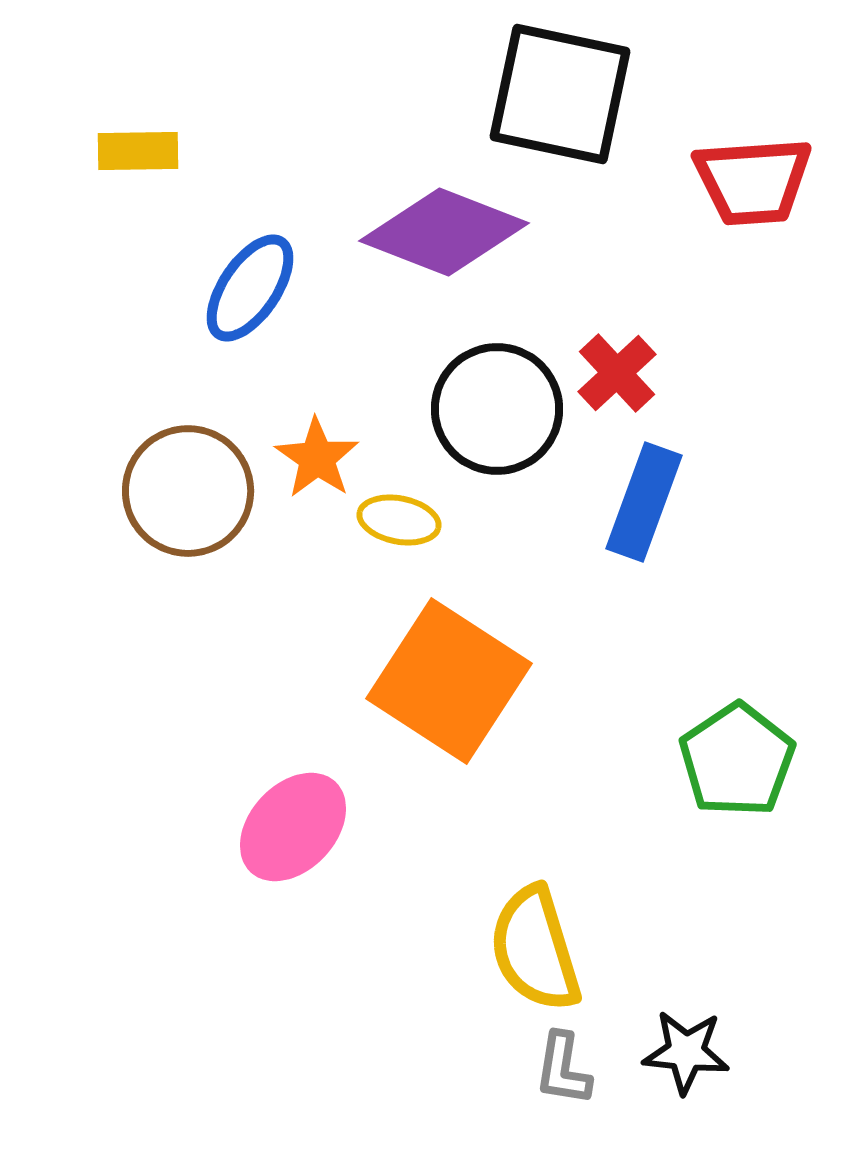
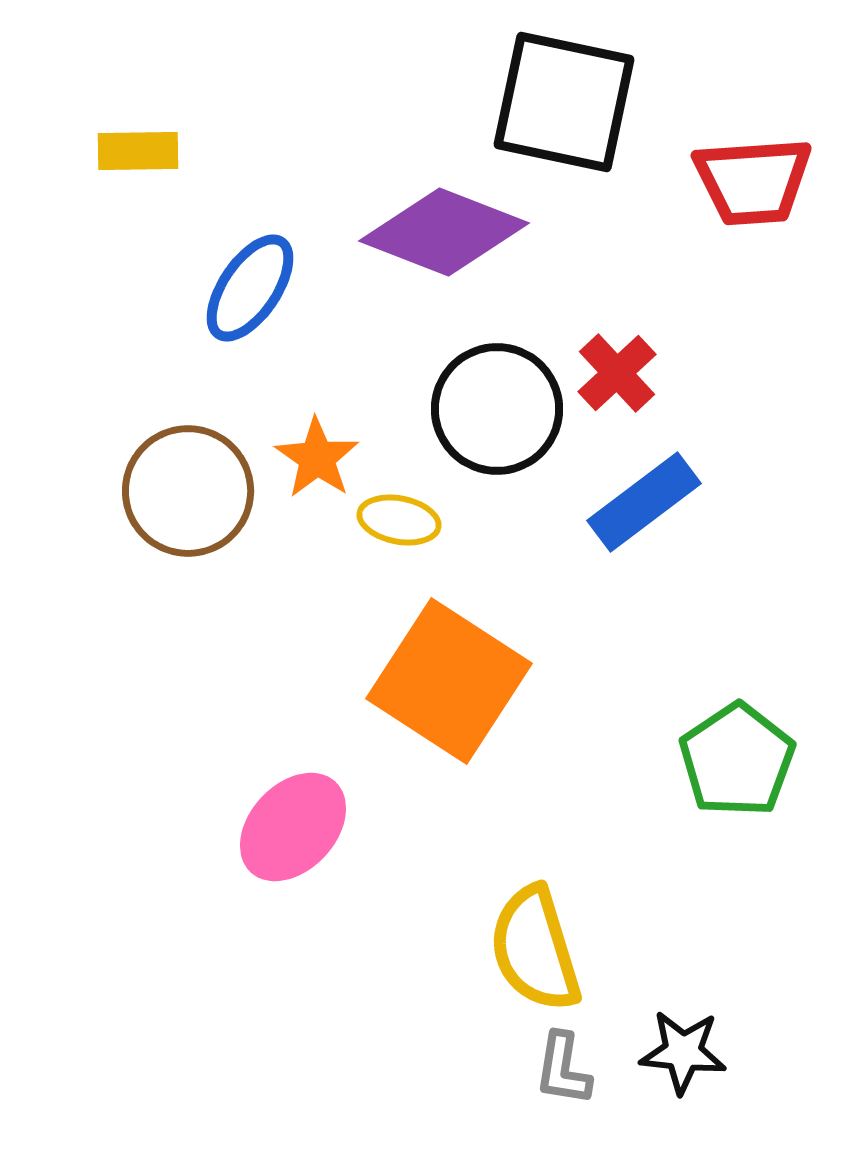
black square: moved 4 px right, 8 px down
blue rectangle: rotated 33 degrees clockwise
black star: moved 3 px left
